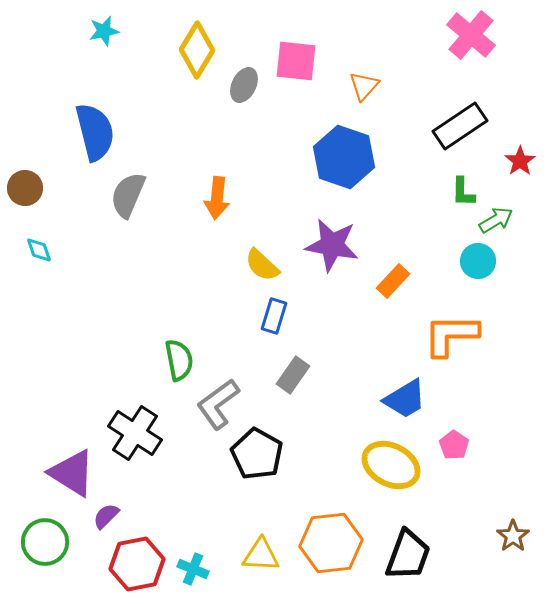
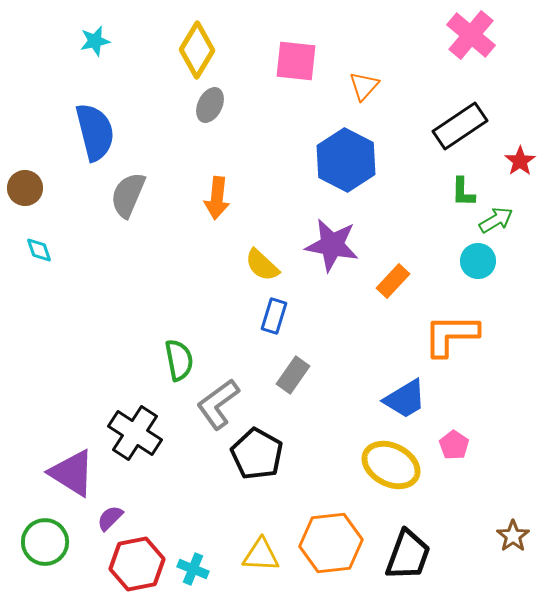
cyan star: moved 9 px left, 10 px down
gray ellipse: moved 34 px left, 20 px down
blue hexagon: moved 2 px right, 3 px down; rotated 8 degrees clockwise
purple semicircle: moved 4 px right, 2 px down
